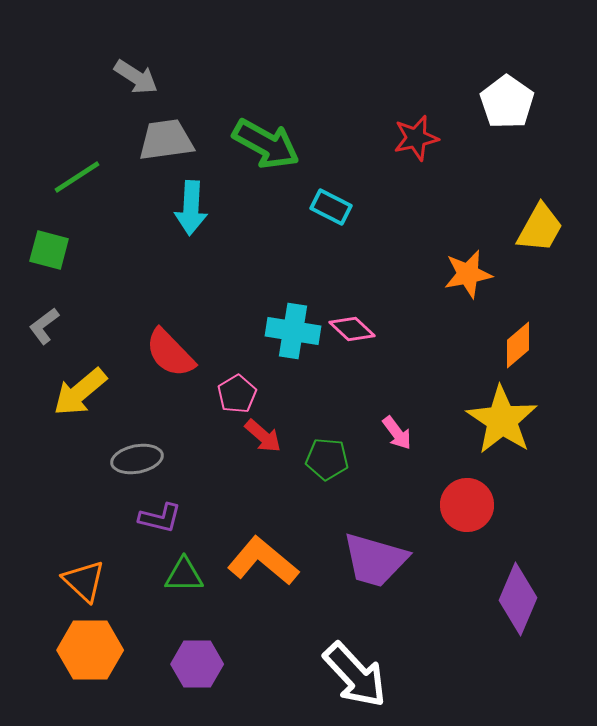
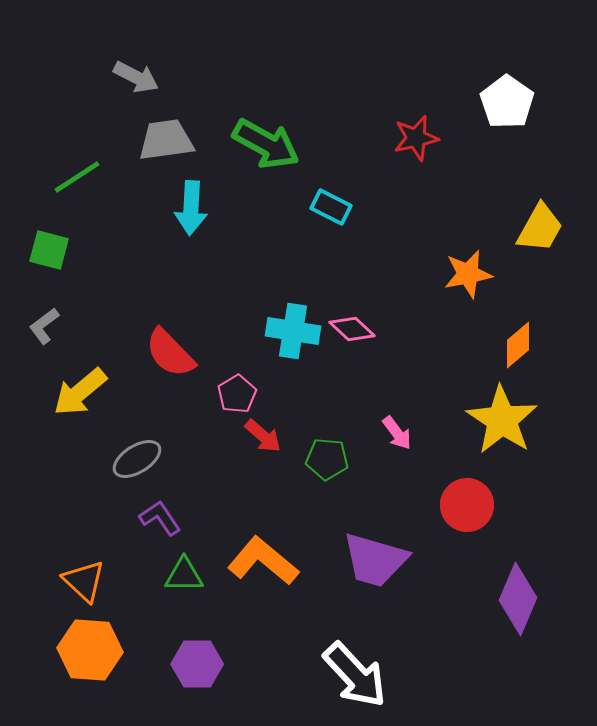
gray arrow: rotated 6 degrees counterclockwise
gray ellipse: rotated 21 degrees counterclockwise
purple L-shape: rotated 138 degrees counterclockwise
orange hexagon: rotated 4 degrees clockwise
